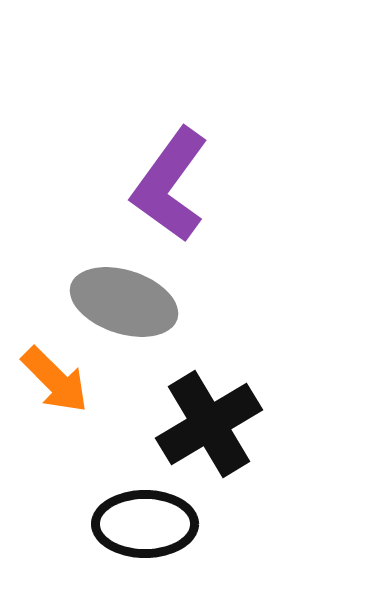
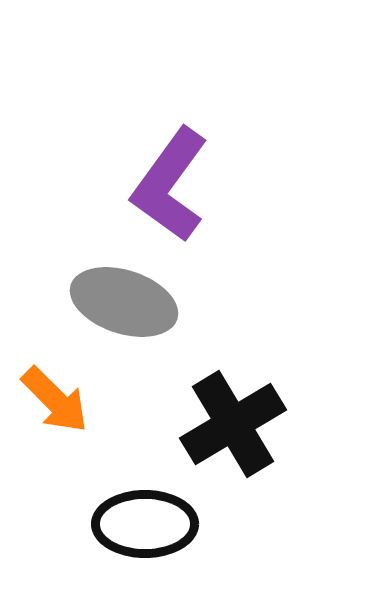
orange arrow: moved 20 px down
black cross: moved 24 px right
